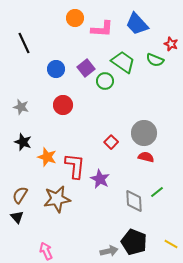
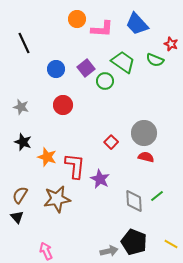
orange circle: moved 2 px right, 1 px down
green line: moved 4 px down
